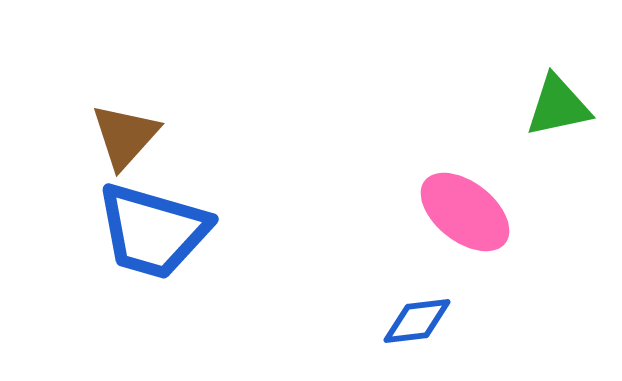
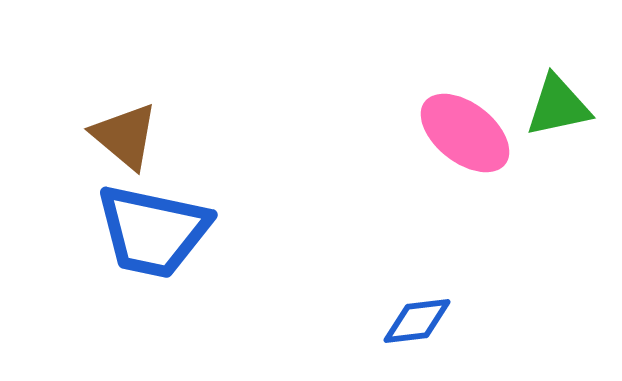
brown triangle: rotated 32 degrees counterclockwise
pink ellipse: moved 79 px up
blue trapezoid: rotated 4 degrees counterclockwise
